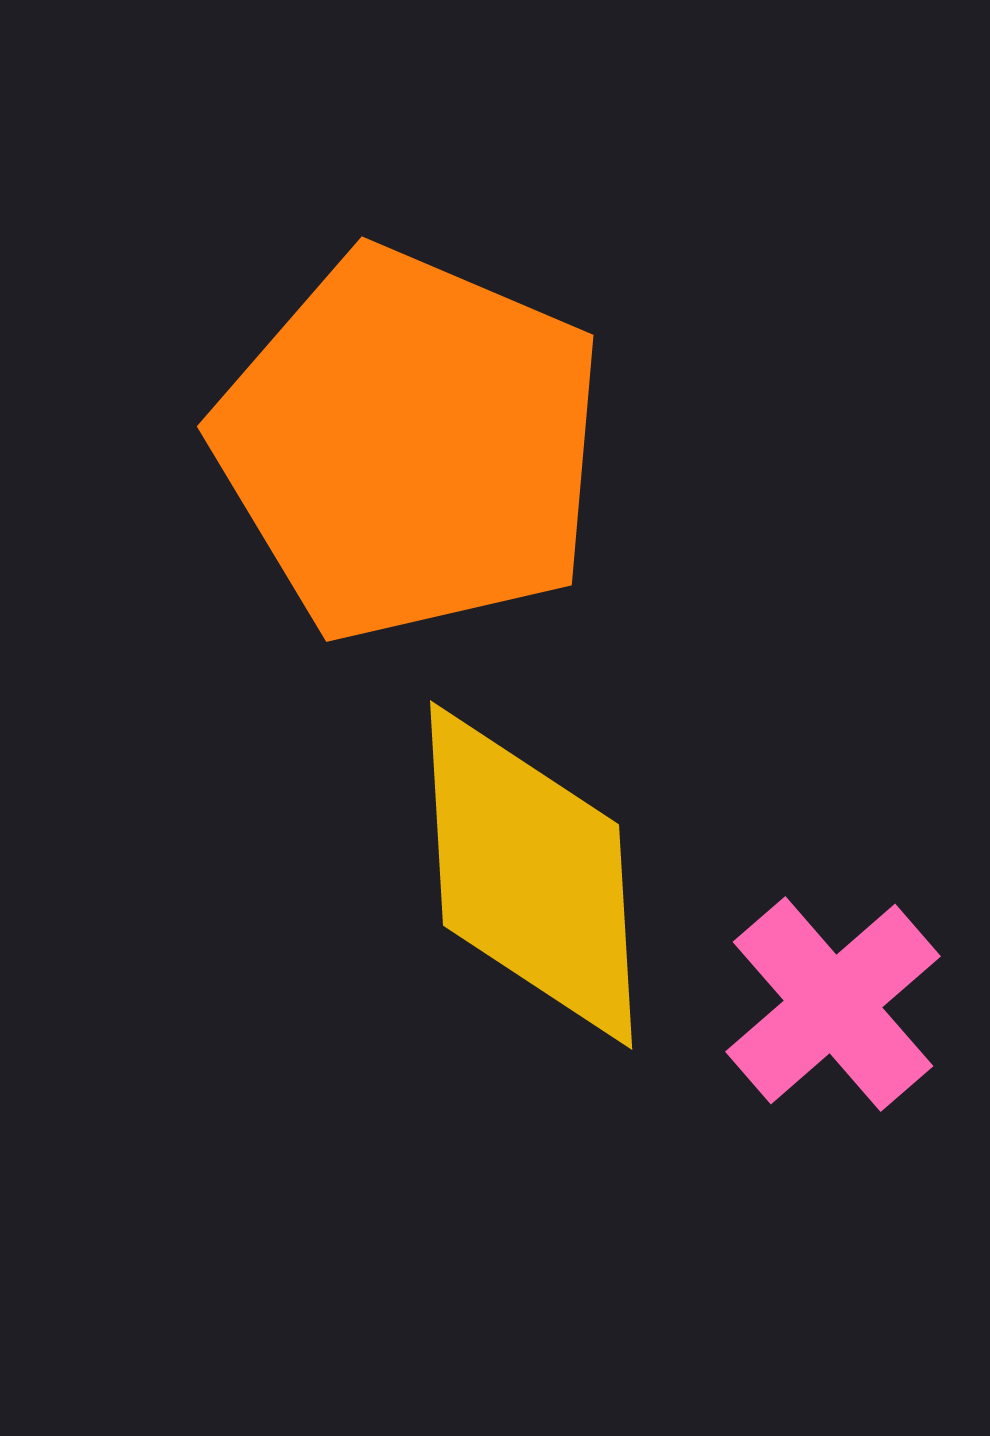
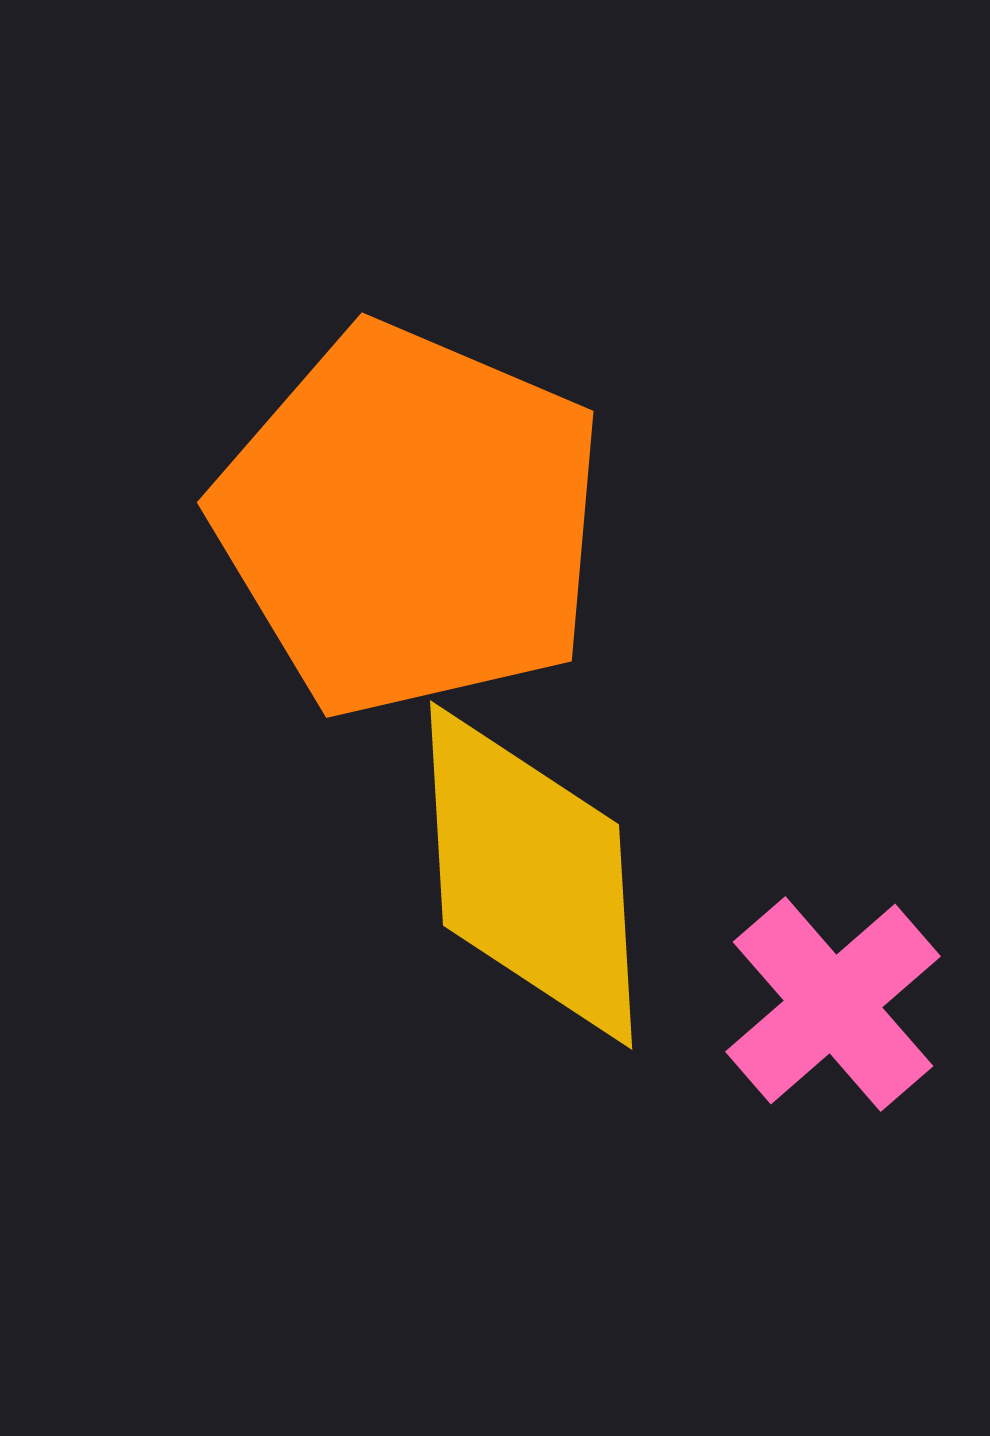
orange pentagon: moved 76 px down
